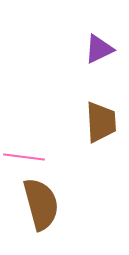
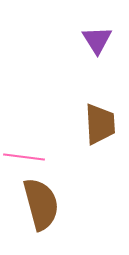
purple triangle: moved 2 px left, 9 px up; rotated 36 degrees counterclockwise
brown trapezoid: moved 1 px left, 2 px down
